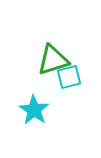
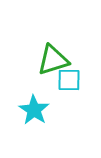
cyan square: moved 3 px down; rotated 15 degrees clockwise
